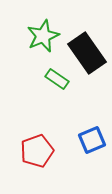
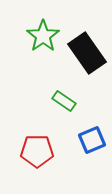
green star: rotated 12 degrees counterclockwise
green rectangle: moved 7 px right, 22 px down
red pentagon: rotated 20 degrees clockwise
